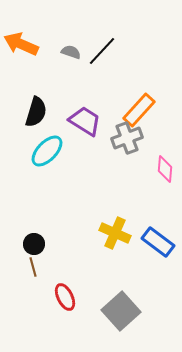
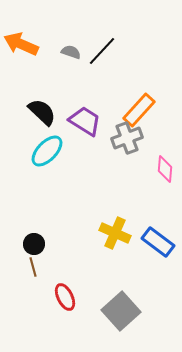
black semicircle: moved 6 px right; rotated 64 degrees counterclockwise
